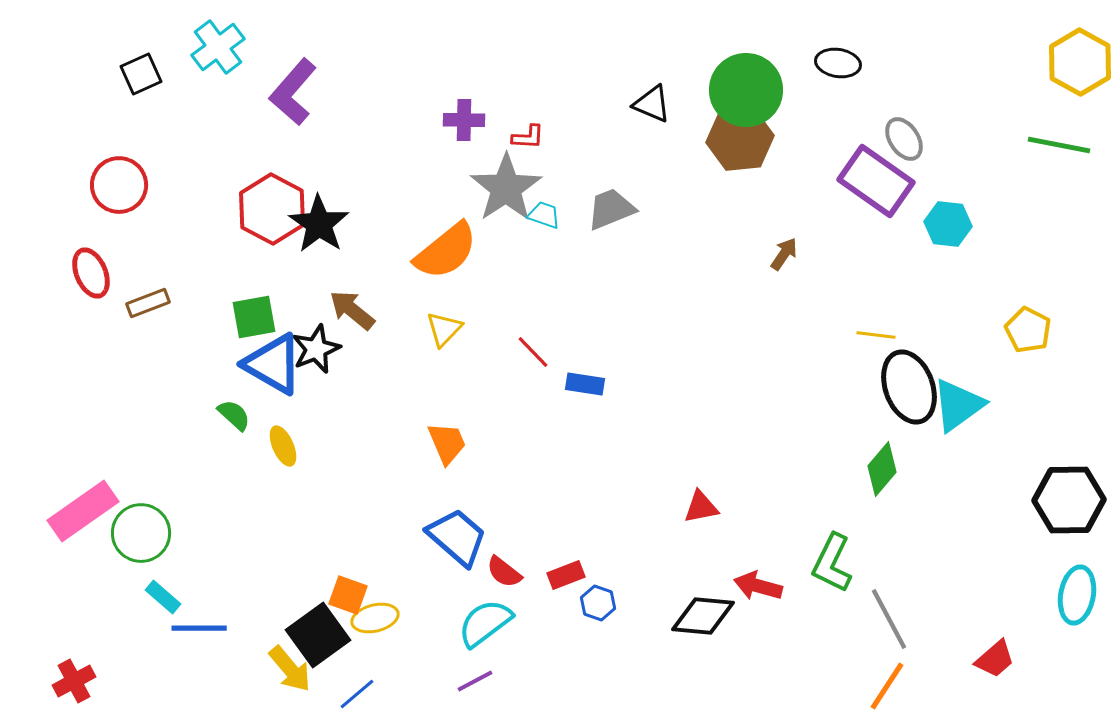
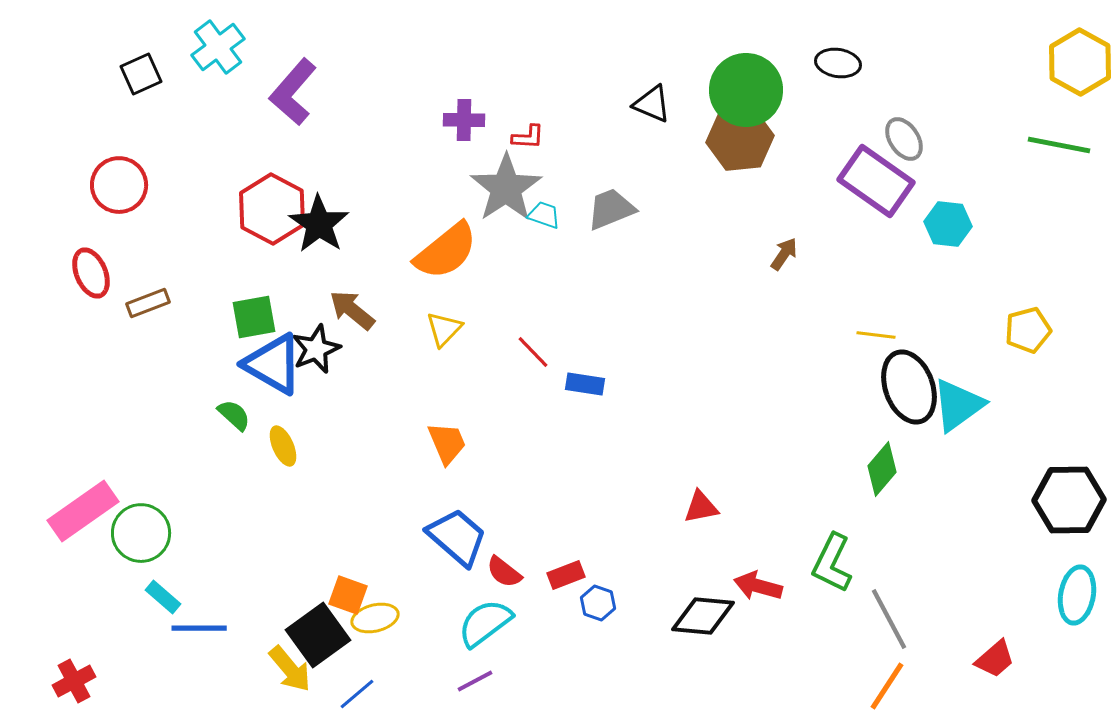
yellow pentagon at (1028, 330): rotated 30 degrees clockwise
